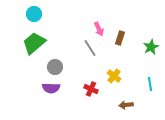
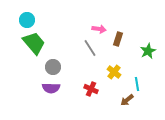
cyan circle: moved 7 px left, 6 px down
pink arrow: rotated 56 degrees counterclockwise
brown rectangle: moved 2 px left, 1 px down
green trapezoid: rotated 90 degrees clockwise
green star: moved 3 px left, 4 px down
gray circle: moved 2 px left
yellow cross: moved 4 px up
cyan line: moved 13 px left
brown arrow: moved 1 px right, 5 px up; rotated 32 degrees counterclockwise
